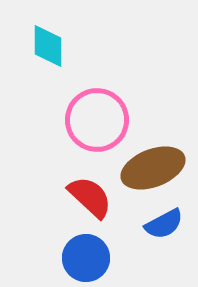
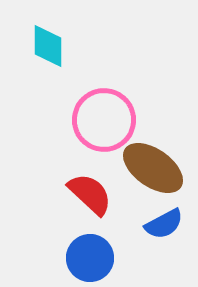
pink circle: moved 7 px right
brown ellipse: rotated 56 degrees clockwise
red semicircle: moved 3 px up
blue circle: moved 4 px right
